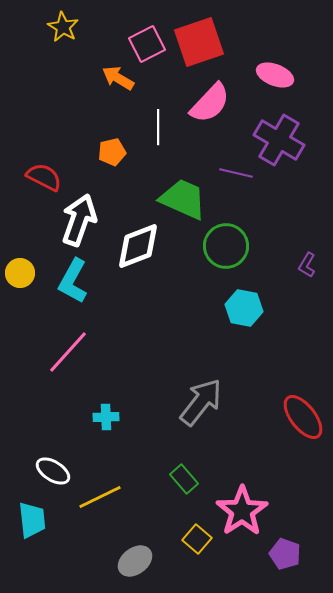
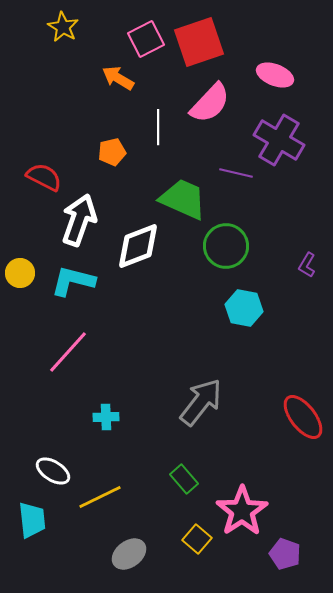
pink square: moved 1 px left, 5 px up
cyan L-shape: rotated 75 degrees clockwise
gray ellipse: moved 6 px left, 7 px up
